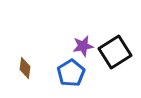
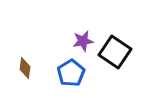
purple star: moved 5 px up
black square: rotated 24 degrees counterclockwise
